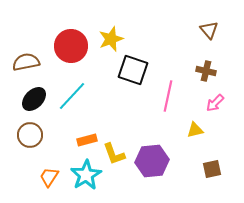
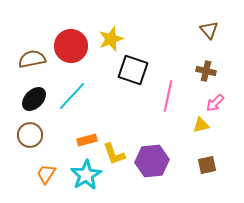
brown semicircle: moved 6 px right, 3 px up
yellow triangle: moved 6 px right, 5 px up
brown square: moved 5 px left, 4 px up
orange trapezoid: moved 3 px left, 3 px up
